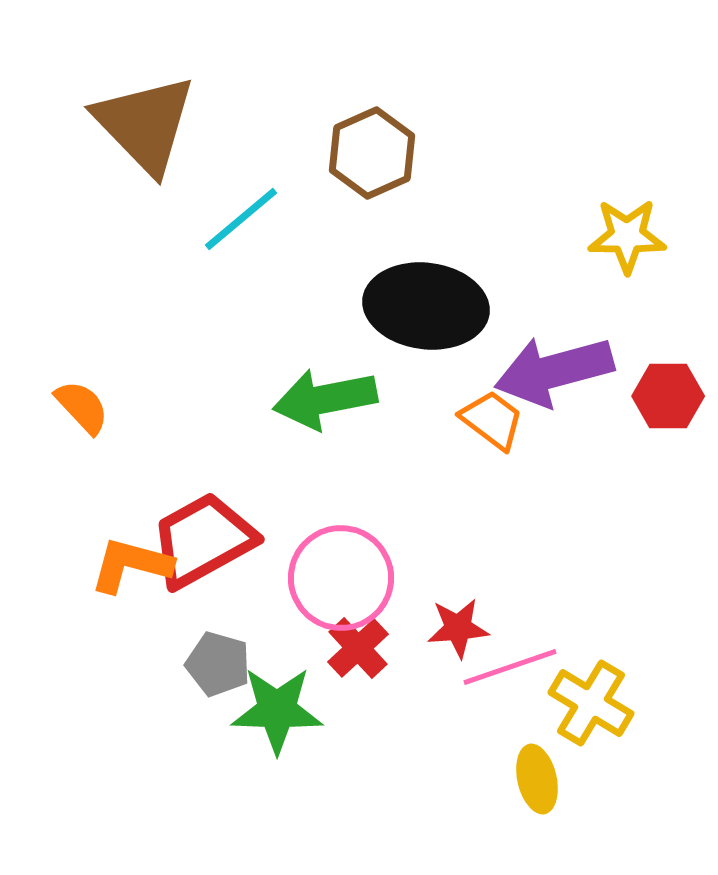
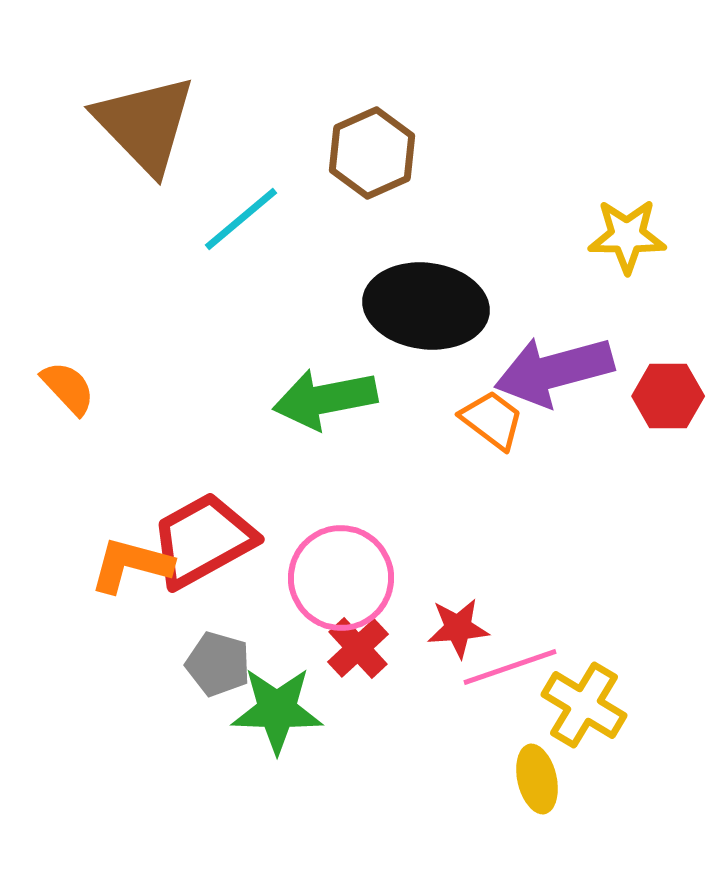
orange semicircle: moved 14 px left, 19 px up
yellow cross: moved 7 px left, 2 px down
